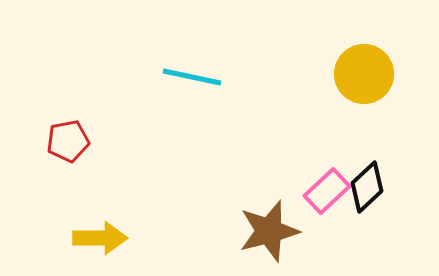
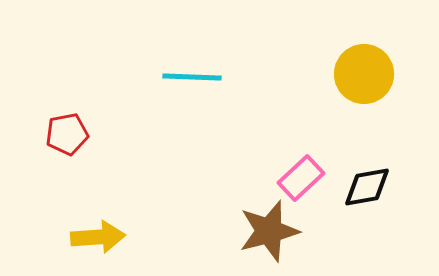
cyan line: rotated 10 degrees counterclockwise
red pentagon: moved 1 px left, 7 px up
black diamond: rotated 33 degrees clockwise
pink rectangle: moved 26 px left, 13 px up
yellow arrow: moved 2 px left, 1 px up; rotated 4 degrees counterclockwise
